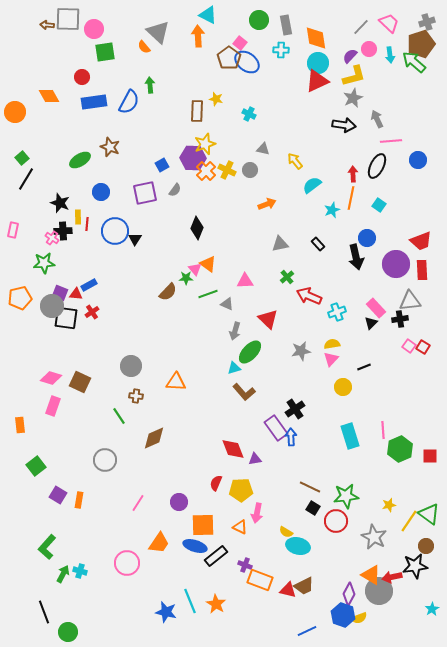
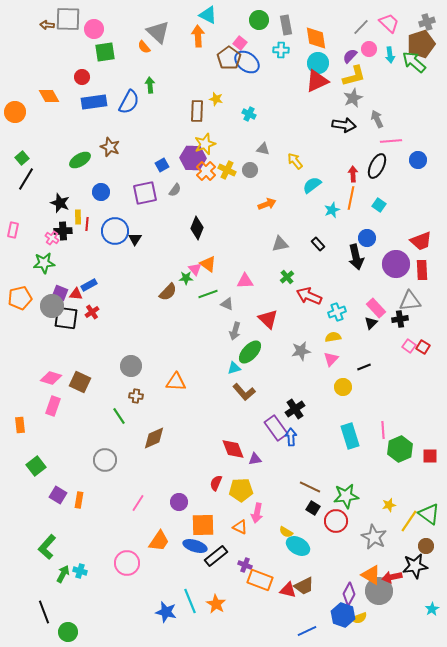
yellow semicircle at (332, 344): moved 1 px right, 7 px up
orange trapezoid at (159, 543): moved 2 px up
cyan ellipse at (298, 546): rotated 15 degrees clockwise
